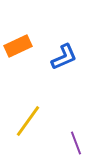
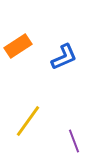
orange rectangle: rotated 8 degrees counterclockwise
purple line: moved 2 px left, 2 px up
